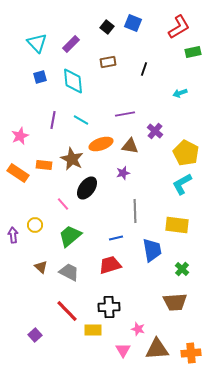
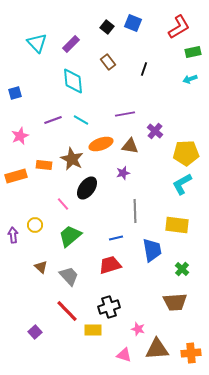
brown rectangle at (108, 62): rotated 63 degrees clockwise
blue square at (40, 77): moved 25 px left, 16 px down
cyan arrow at (180, 93): moved 10 px right, 14 px up
purple line at (53, 120): rotated 60 degrees clockwise
yellow pentagon at (186, 153): rotated 30 degrees counterclockwise
orange rectangle at (18, 173): moved 2 px left, 3 px down; rotated 50 degrees counterclockwise
gray trapezoid at (69, 272): moved 4 px down; rotated 20 degrees clockwise
black cross at (109, 307): rotated 15 degrees counterclockwise
purple square at (35, 335): moved 3 px up
pink triangle at (123, 350): moved 1 px right, 5 px down; rotated 42 degrees counterclockwise
